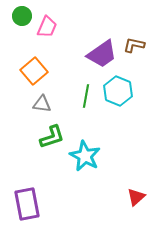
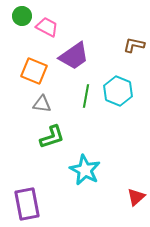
pink trapezoid: rotated 85 degrees counterclockwise
purple trapezoid: moved 28 px left, 2 px down
orange square: rotated 28 degrees counterclockwise
cyan star: moved 14 px down
